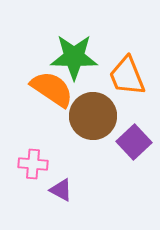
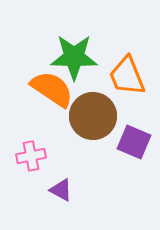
purple square: rotated 24 degrees counterclockwise
pink cross: moved 2 px left, 8 px up; rotated 16 degrees counterclockwise
